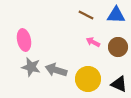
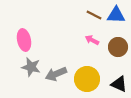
brown line: moved 8 px right
pink arrow: moved 1 px left, 2 px up
gray arrow: moved 4 px down; rotated 40 degrees counterclockwise
yellow circle: moved 1 px left
